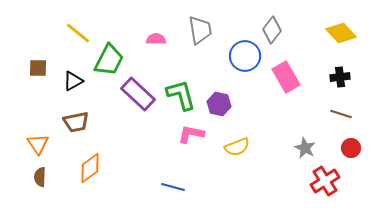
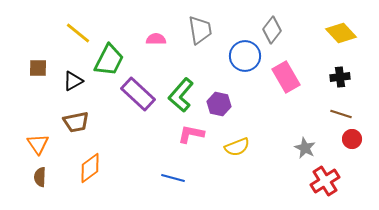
green L-shape: rotated 124 degrees counterclockwise
red circle: moved 1 px right, 9 px up
blue line: moved 9 px up
